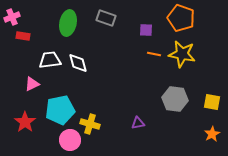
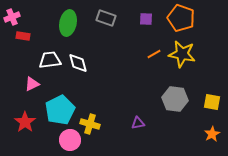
purple square: moved 11 px up
orange line: rotated 40 degrees counterclockwise
cyan pentagon: rotated 16 degrees counterclockwise
